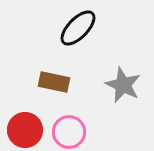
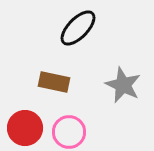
red circle: moved 2 px up
